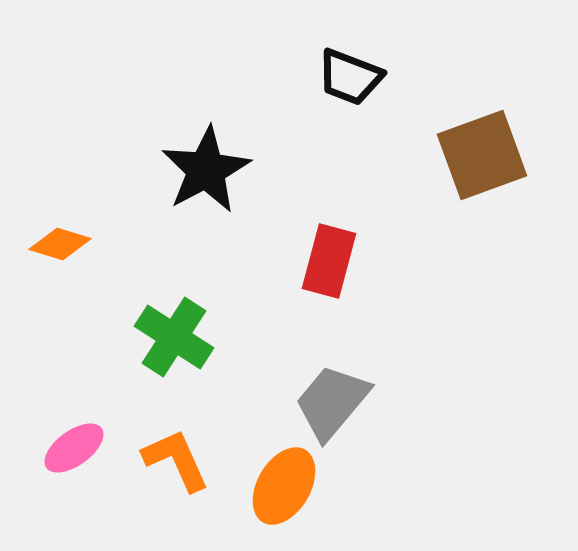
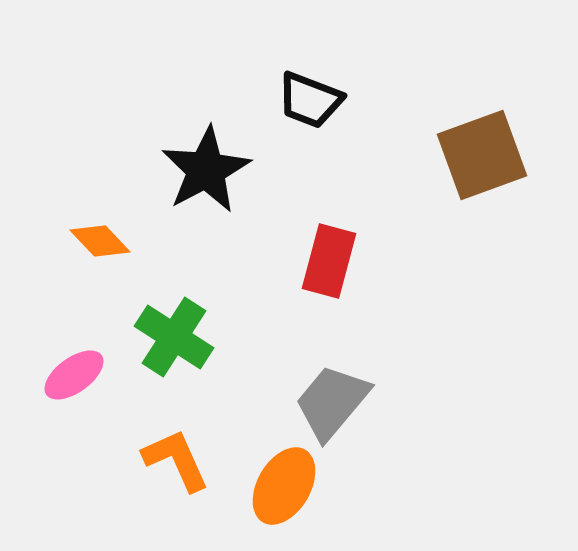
black trapezoid: moved 40 px left, 23 px down
orange diamond: moved 40 px right, 3 px up; rotated 30 degrees clockwise
pink ellipse: moved 73 px up
